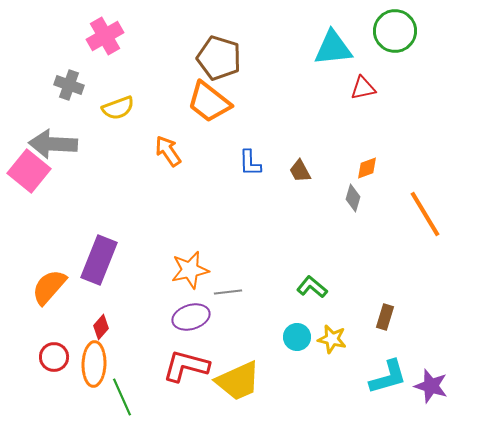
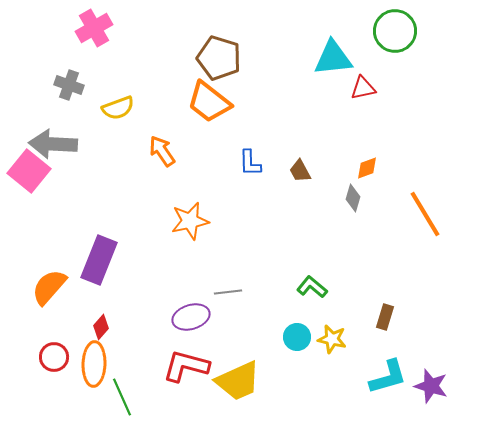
pink cross: moved 11 px left, 8 px up
cyan triangle: moved 10 px down
orange arrow: moved 6 px left
orange star: moved 49 px up
